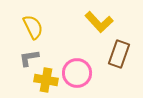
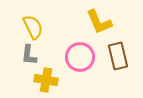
yellow L-shape: rotated 20 degrees clockwise
brown rectangle: moved 1 px left, 2 px down; rotated 32 degrees counterclockwise
gray L-shape: moved 3 px up; rotated 75 degrees counterclockwise
pink circle: moved 3 px right, 16 px up
